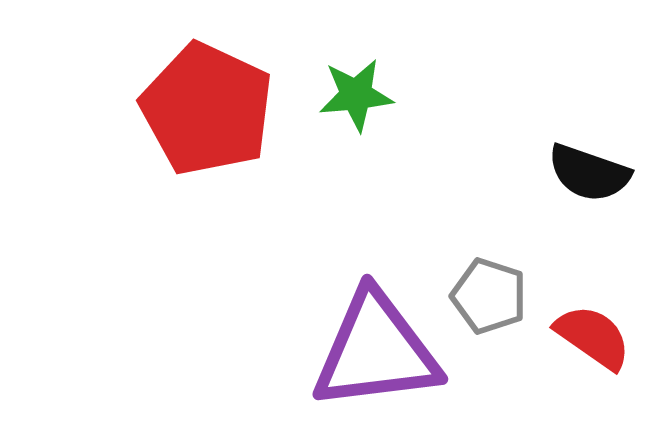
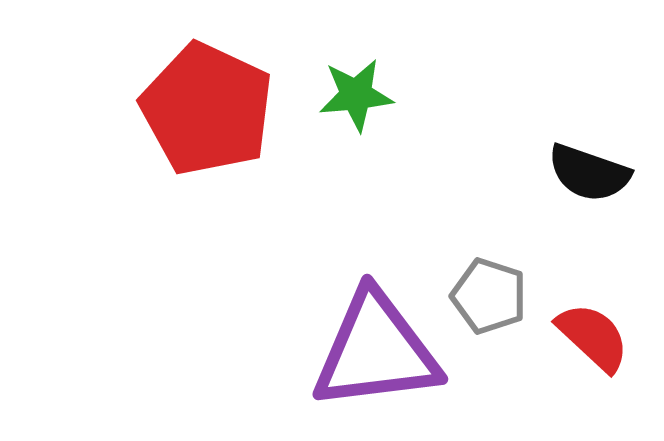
red semicircle: rotated 8 degrees clockwise
